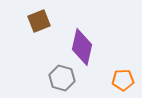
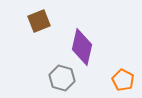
orange pentagon: rotated 30 degrees clockwise
